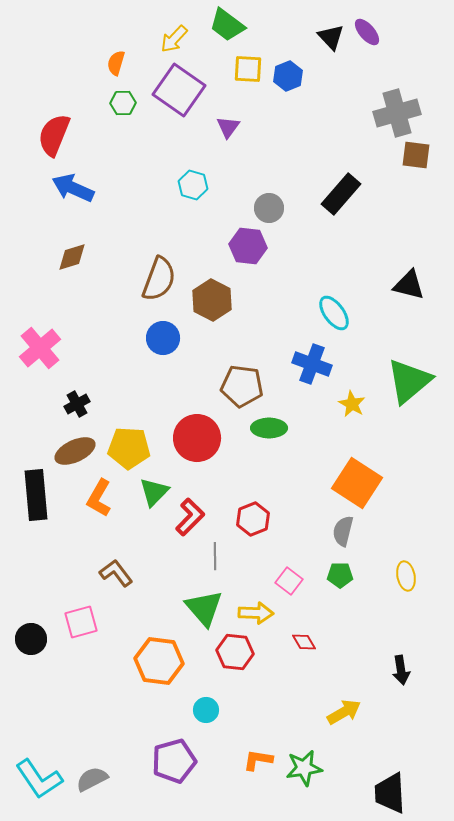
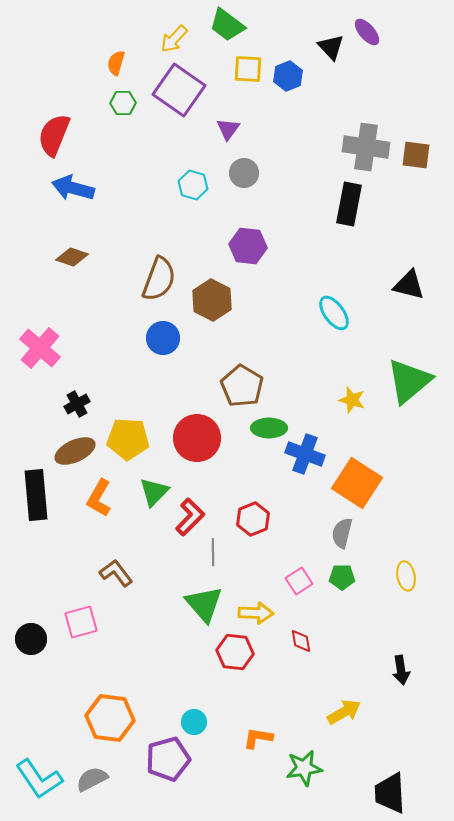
black triangle at (331, 37): moved 10 px down
gray cross at (397, 113): moved 31 px left, 34 px down; rotated 24 degrees clockwise
purple triangle at (228, 127): moved 2 px down
blue arrow at (73, 188): rotated 9 degrees counterclockwise
black rectangle at (341, 194): moved 8 px right, 10 px down; rotated 30 degrees counterclockwise
gray circle at (269, 208): moved 25 px left, 35 px up
brown diamond at (72, 257): rotated 36 degrees clockwise
pink cross at (40, 348): rotated 9 degrees counterclockwise
blue cross at (312, 364): moved 7 px left, 90 px down
brown pentagon at (242, 386): rotated 24 degrees clockwise
yellow star at (352, 404): moved 4 px up; rotated 12 degrees counterclockwise
yellow pentagon at (129, 448): moved 1 px left, 9 px up
gray semicircle at (343, 531): moved 1 px left, 2 px down
gray line at (215, 556): moved 2 px left, 4 px up
green pentagon at (340, 575): moved 2 px right, 2 px down
pink square at (289, 581): moved 10 px right; rotated 20 degrees clockwise
green triangle at (204, 608): moved 4 px up
red diamond at (304, 642): moved 3 px left, 1 px up; rotated 20 degrees clockwise
orange hexagon at (159, 661): moved 49 px left, 57 px down
cyan circle at (206, 710): moved 12 px left, 12 px down
orange L-shape at (258, 760): moved 22 px up
purple pentagon at (174, 761): moved 6 px left, 2 px up
